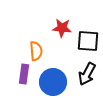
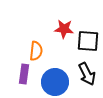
red star: moved 2 px right, 1 px down
orange semicircle: rotated 12 degrees clockwise
black arrow: rotated 55 degrees counterclockwise
blue circle: moved 2 px right
